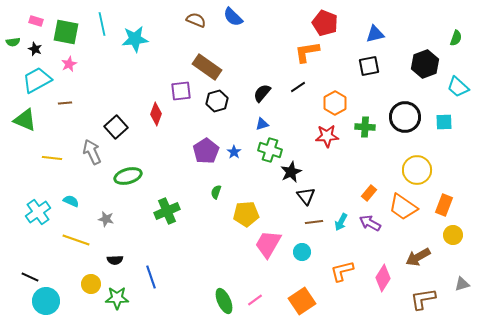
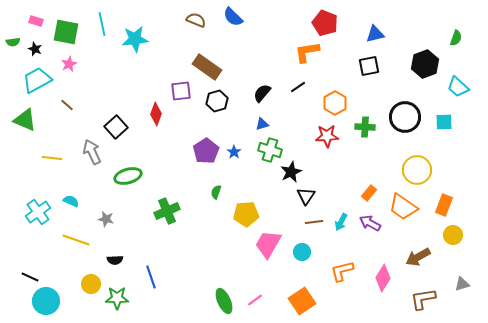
brown line at (65, 103): moved 2 px right, 2 px down; rotated 48 degrees clockwise
black triangle at (306, 196): rotated 12 degrees clockwise
